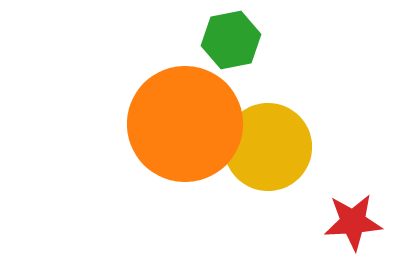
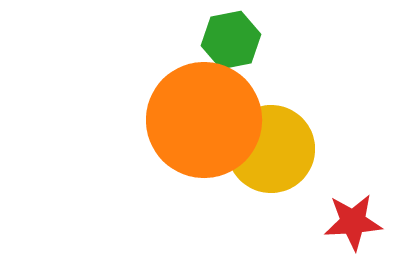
orange circle: moved 19 px right, 4 px up
yellow circle: moved 3 px right, 2 px down
